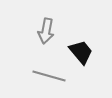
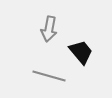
gray arrow: moved 3 px right, 2 px up
